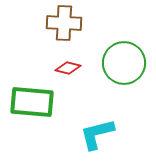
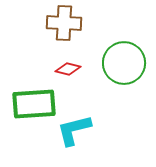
red diamond: moved 1 px down
green rectangle: moved 2 px right, 2 px down; rotated 9 degrees counterclockwise
cyan L-shape: moved 23 px left, 4 px up
